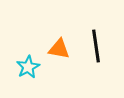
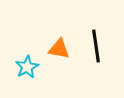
cyan star: moved 1 px left
